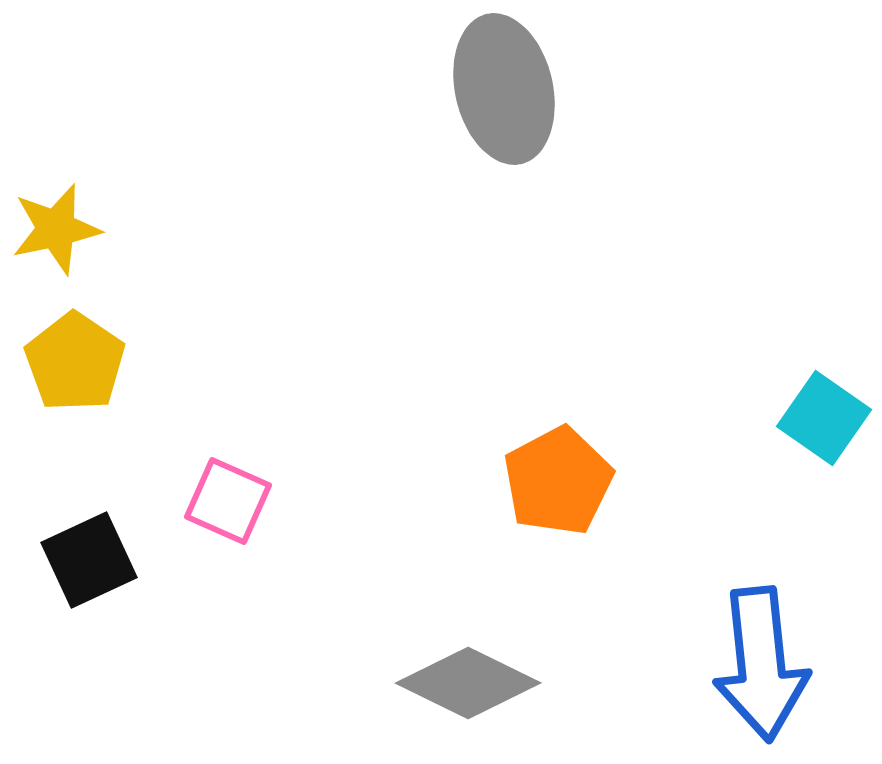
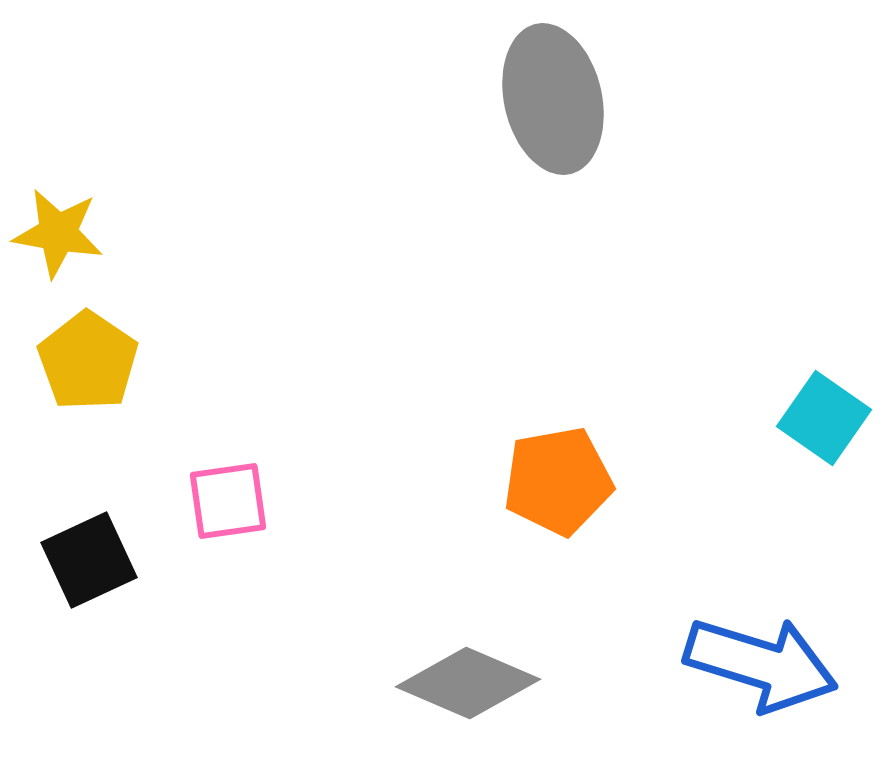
gray ellipse: moved 49 px right, 10 px down
yellow star: moved 2 px right, 4 px down; rotated 22 degrees clockwise
yellow pentagon: moved 13 px right, 1 px up
orange pentagon: rotated 18 degrees clockwise
pink square: rotated 32 degrees counterclockwise
blue arrow: rotated 67 degrees counterclockwise
gray diamond: rotated 3 degrees counterclockwise
